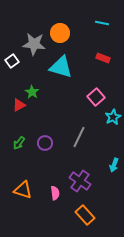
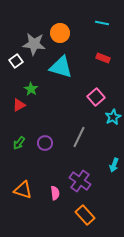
white square: moved 4 px right
green star: moved 1 px left, 3 px up
